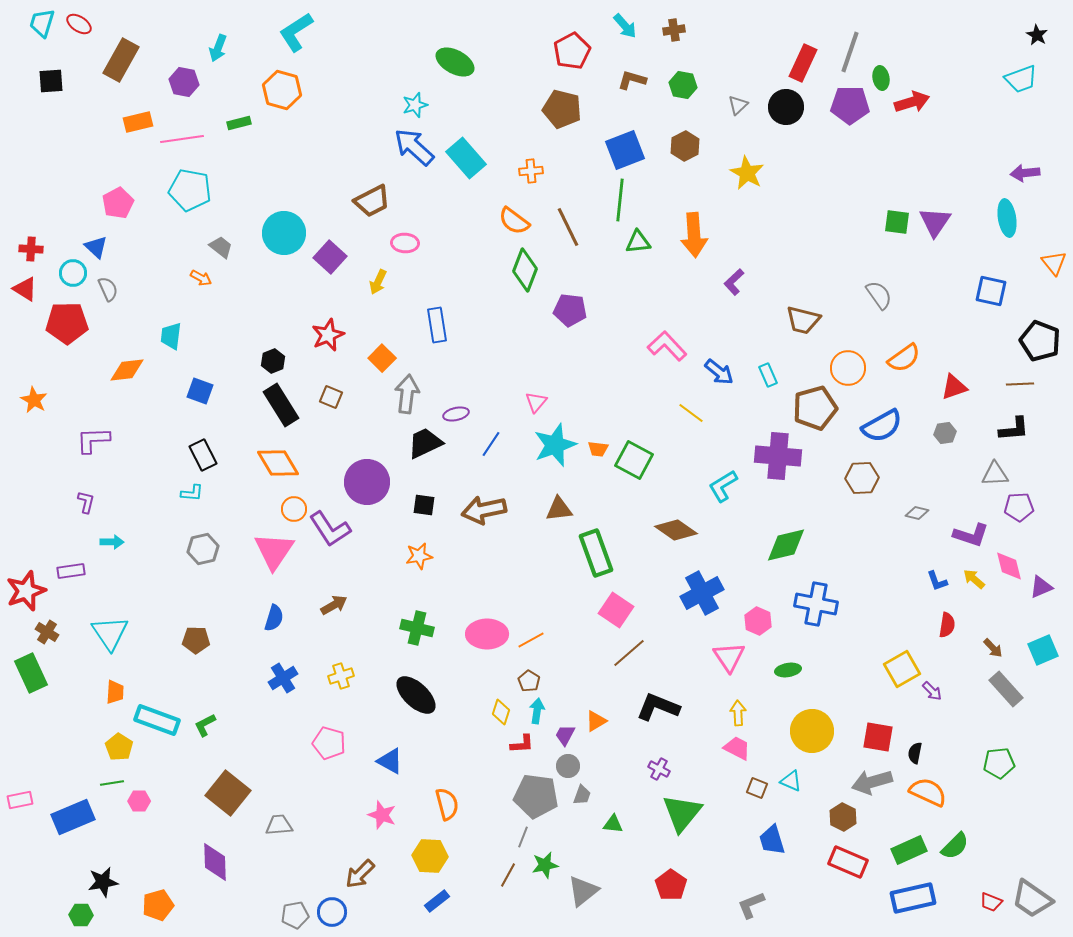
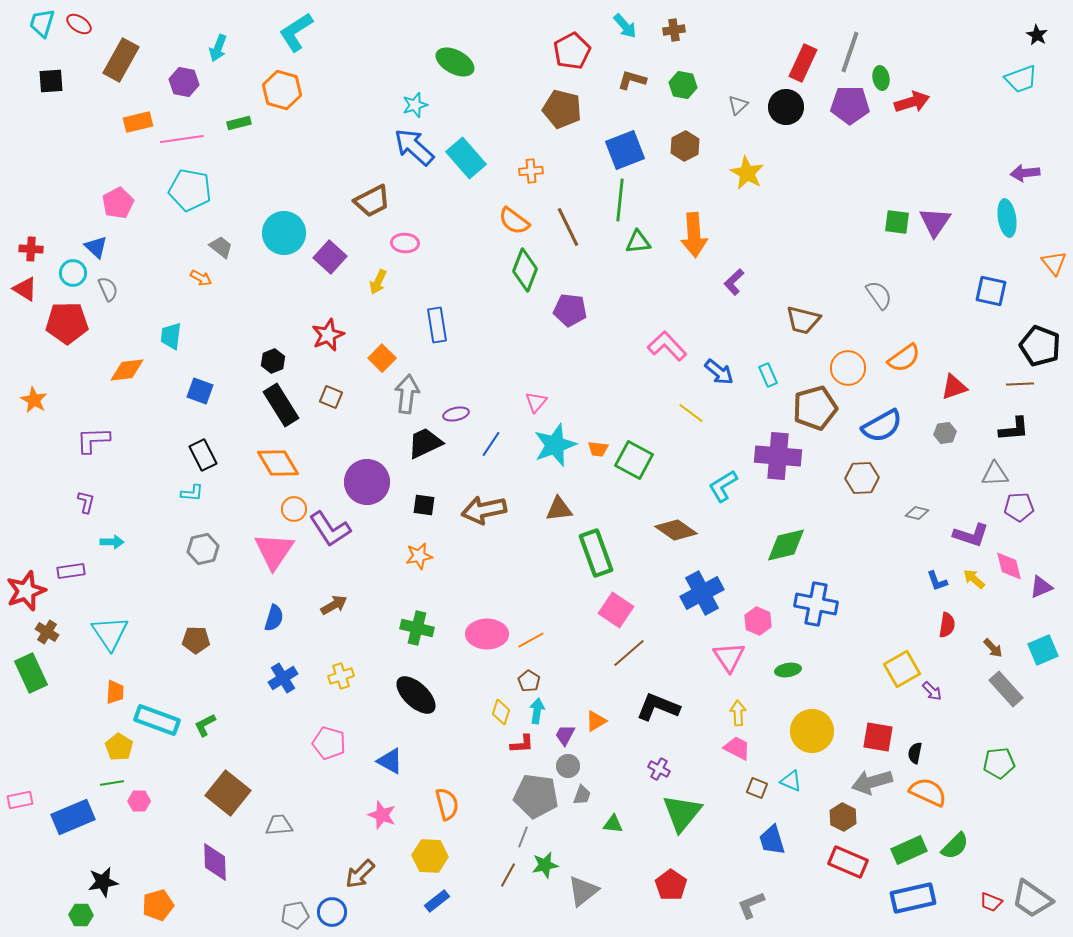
black pentagon at (1040, 341): moved 5 px down
